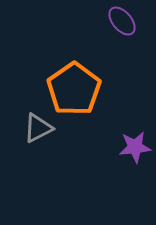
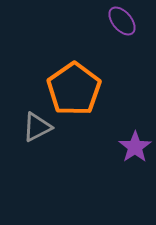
gray triangle: moved 1 px left, 1 px up
purple star: rotated 28 degrees counterclockwise
